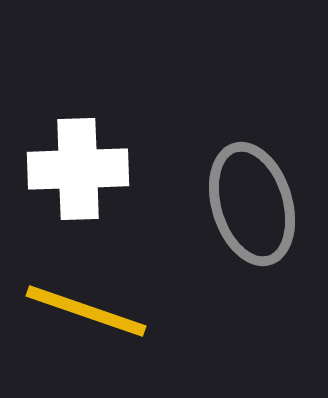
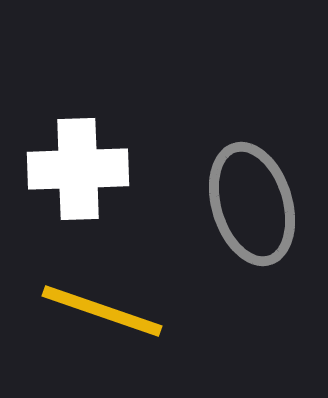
yellow line: moved 16 px right
